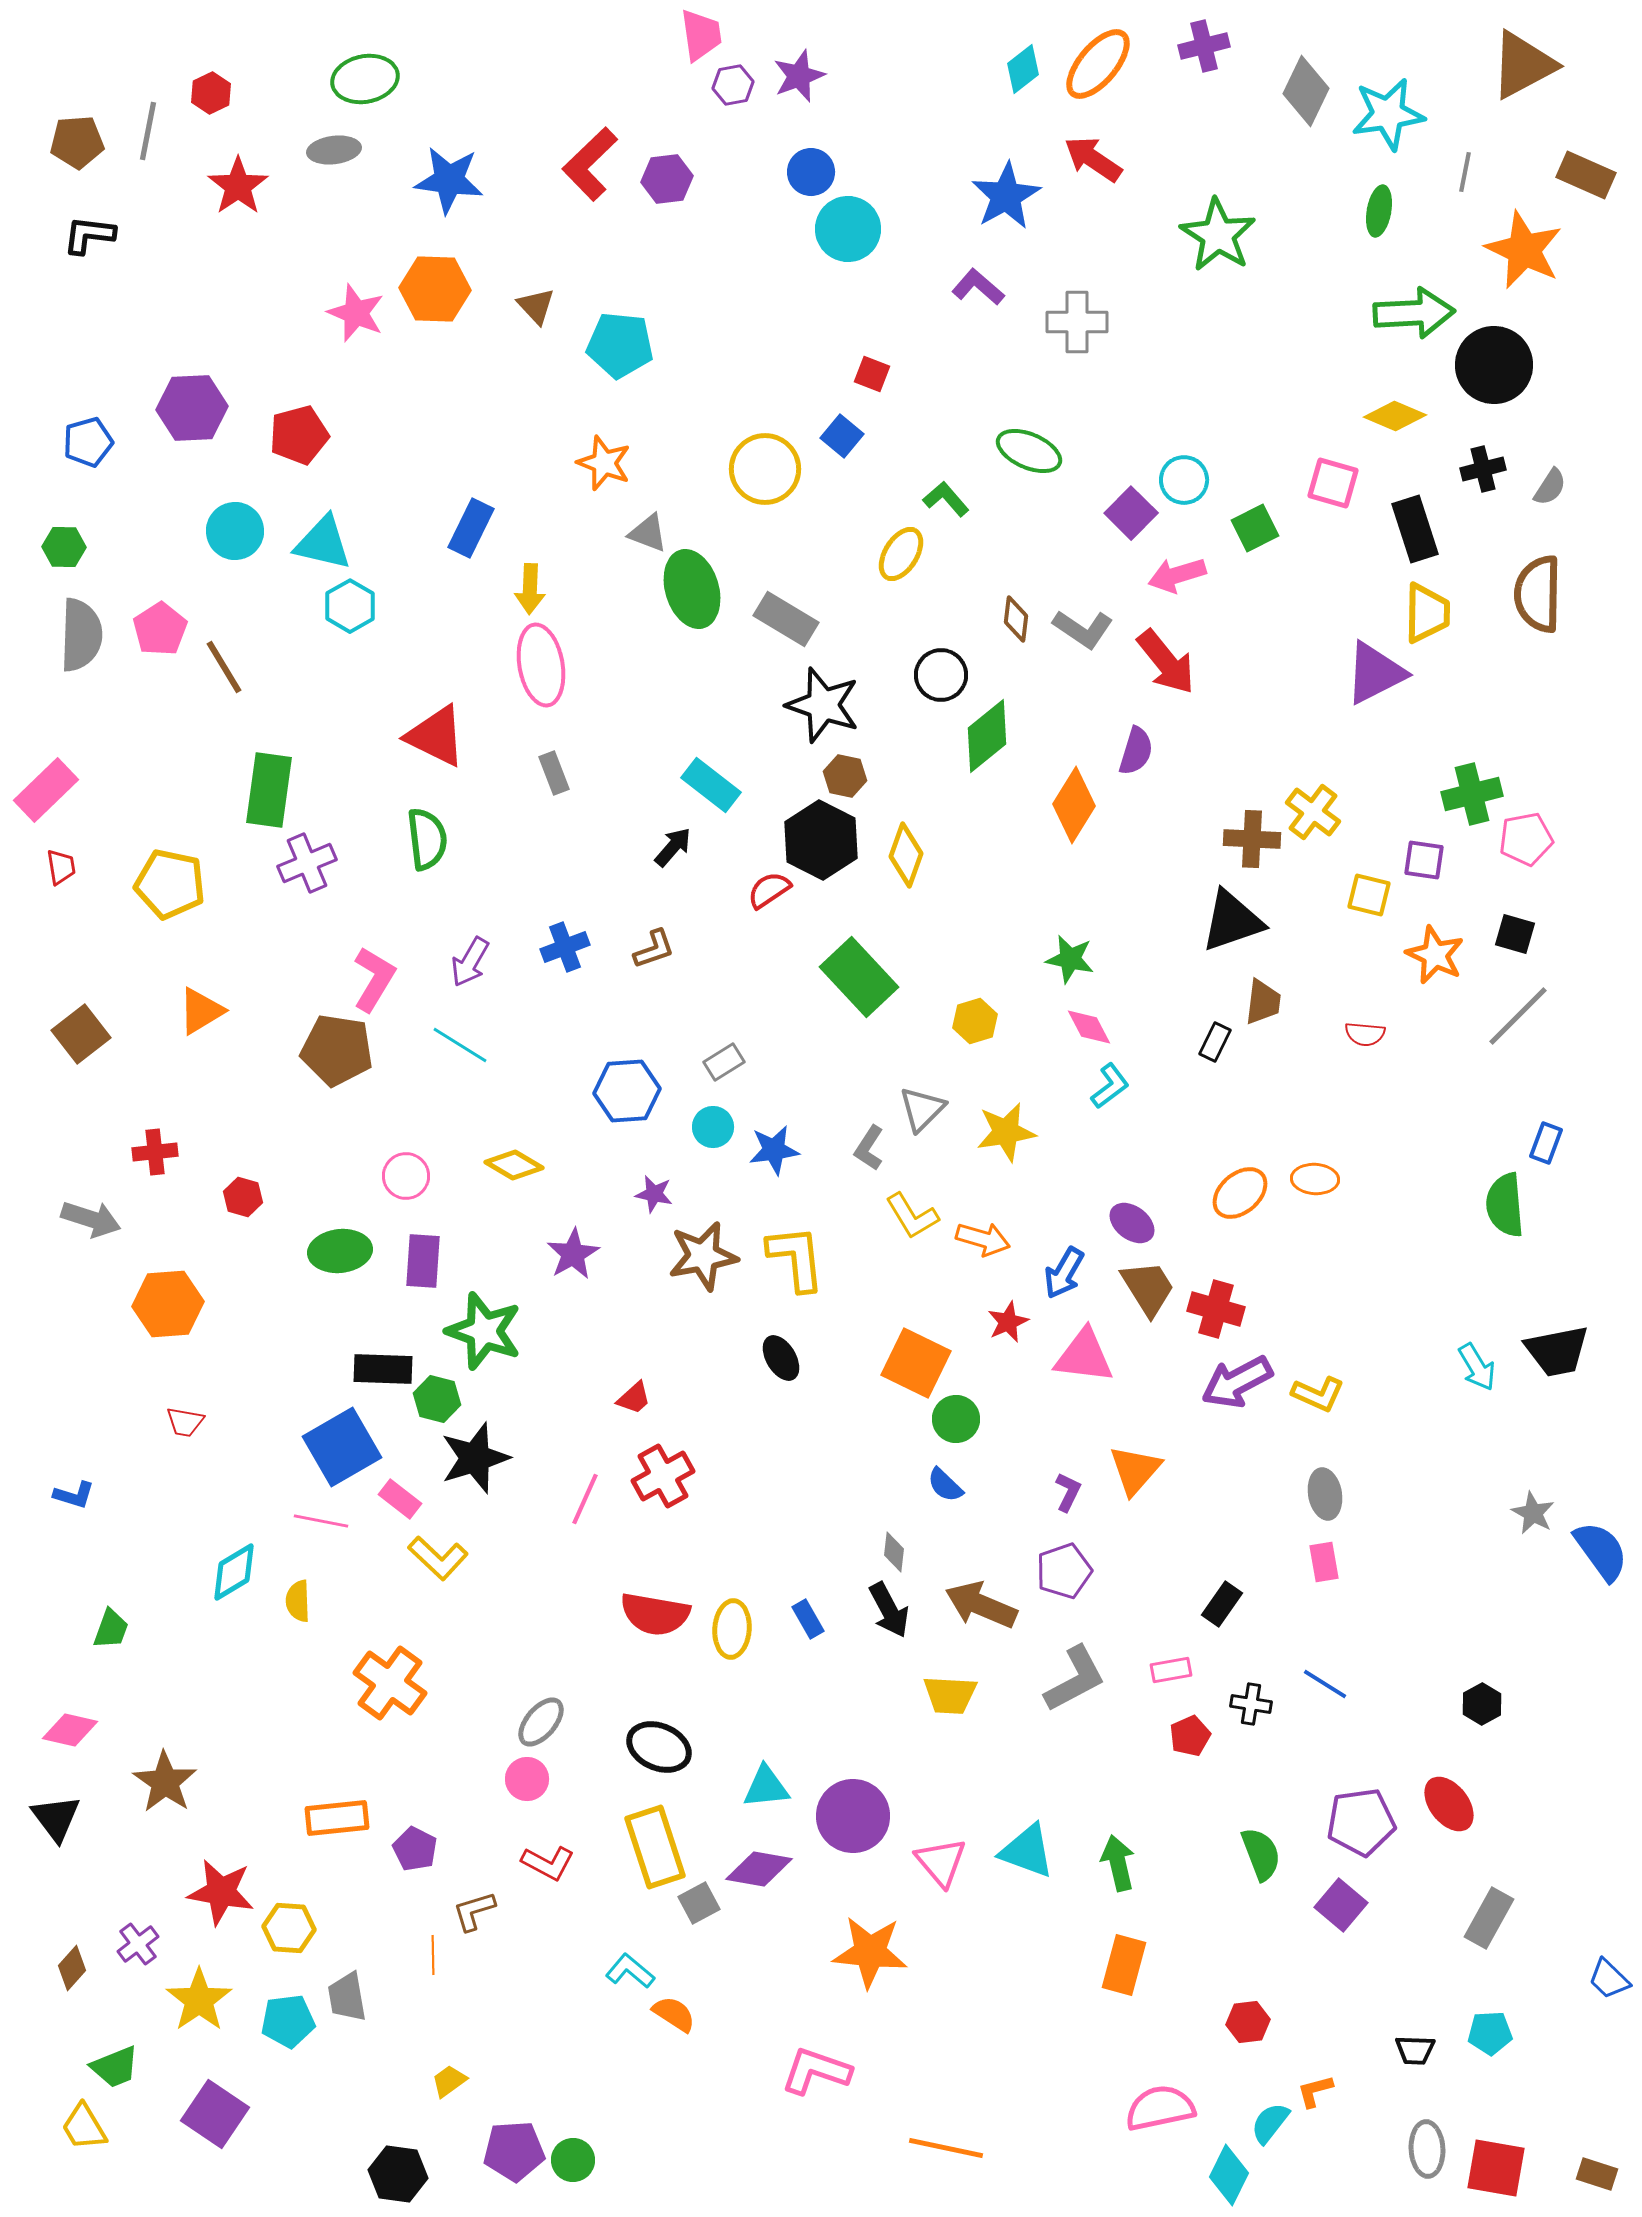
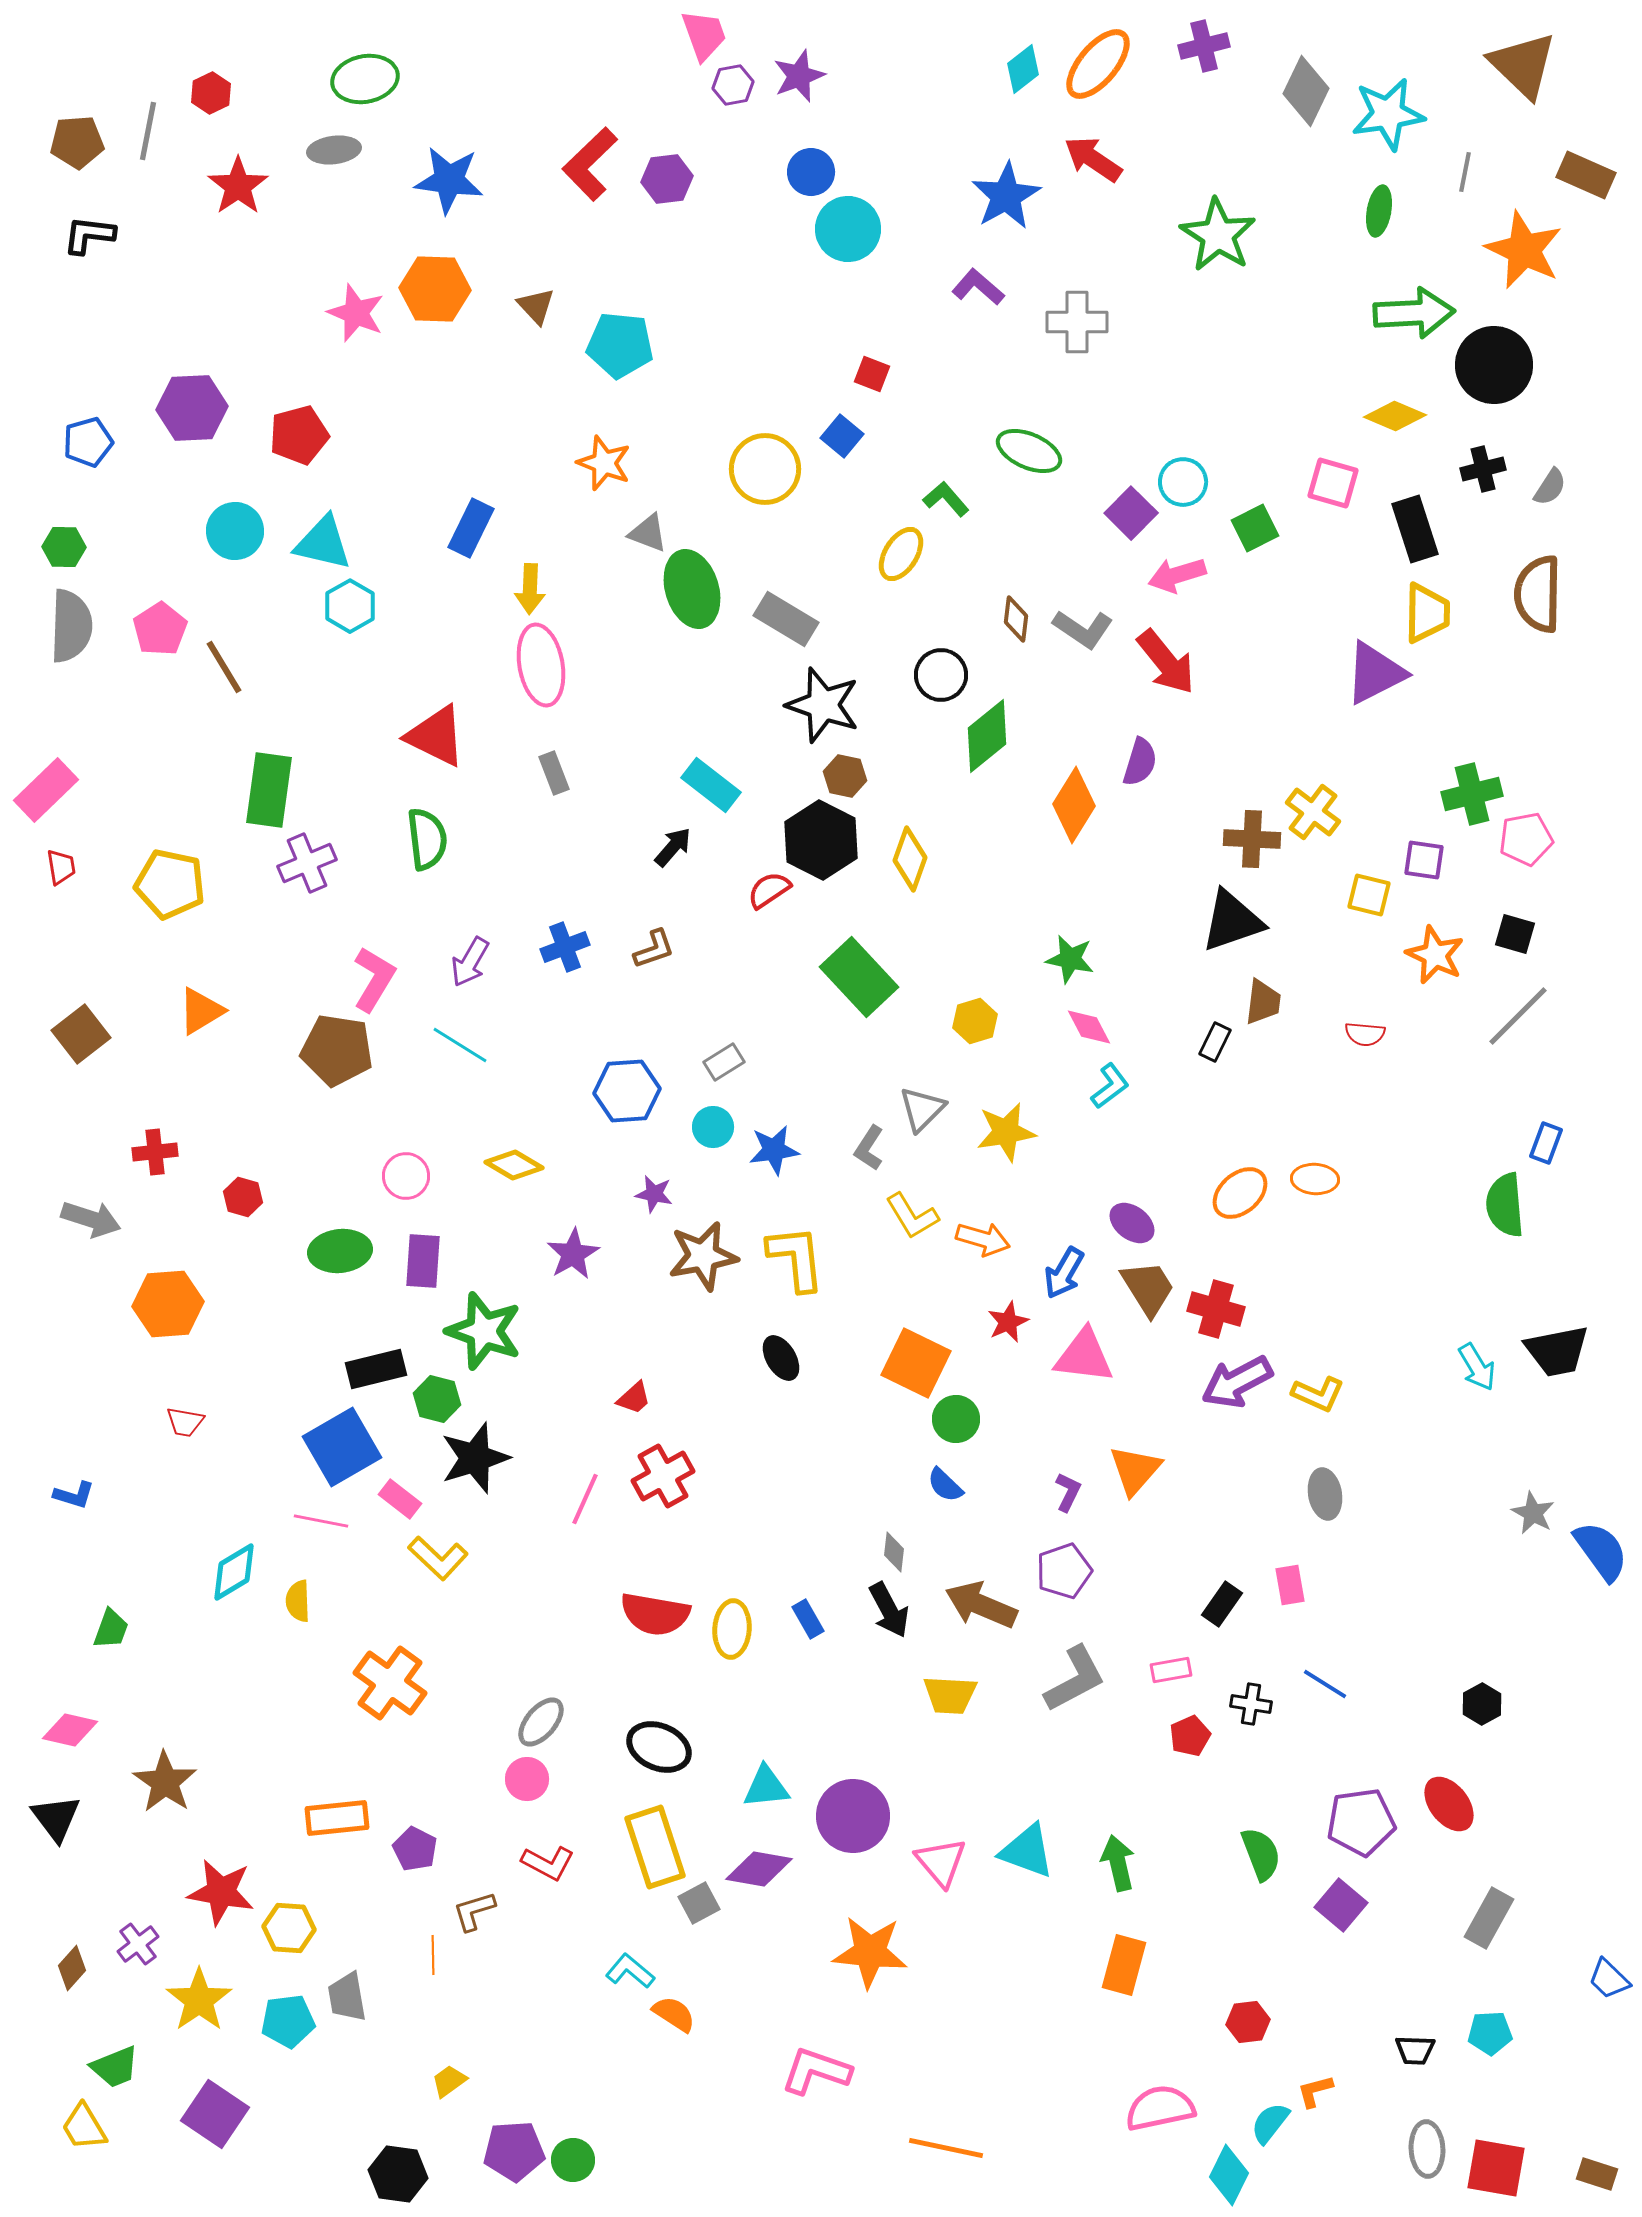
pink trapezoid at (701, 35): moved 3 px right; rotated 12 degrees counterclockwise
brown triangle at (1523, 65): rotated 48 degrees counterclockwise
cyan circle at (1184, 480): moved 1 px left, 2 px down
gray semicircle at (81, 635): moved 10 px left, 9 px up
purple semicircle at (1136, 751): moved 4 px right, 11 px down
yellow diamond at (906, 855): moved 4 px right, 4 px down
black rectangle at (383, 1369): moved 7 px left; rotated 16 degrees counterclockwise
pink rectangle at (1324, 1562): moved 34 px left, 23 px down
